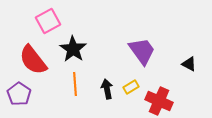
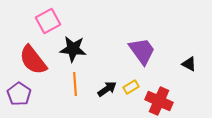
black star: rotated 28 degrees counterclockwise
black arrow: rotated 66 degrees clockwise
